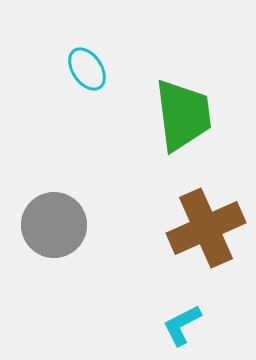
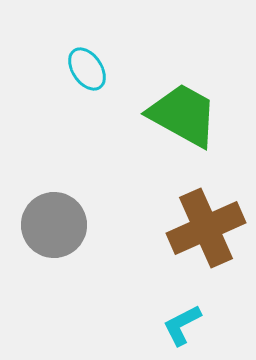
green trapezoid: rotated 54 degrees counterclockwise
